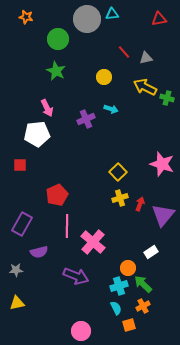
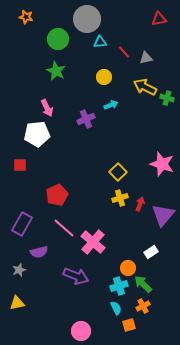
cyan triangle: moved 12 px left, 28 px down
cyan arrow: moved 4 px up; rotated 40 degrees counterclockwise
pink line: moved 3 px left, 2 px down; rotated 50 degrees counterclockwise
gray star: moved 3 px right; rotated 16 degrees counterclockwise
